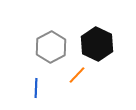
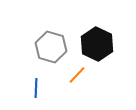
gray hexagon: rotated 16 degrees counterclockwise
